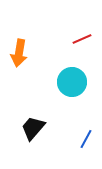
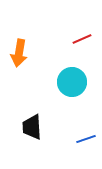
black trapezoid: moved 1 px left, 1 px up; rotated 44 degrees counterclockwise
blue line: rotated 42 degrees clockwise
